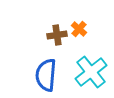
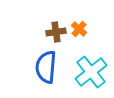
brown cross: moved 1 px left, 3 px up
blue semicircle: moved 8 px up
